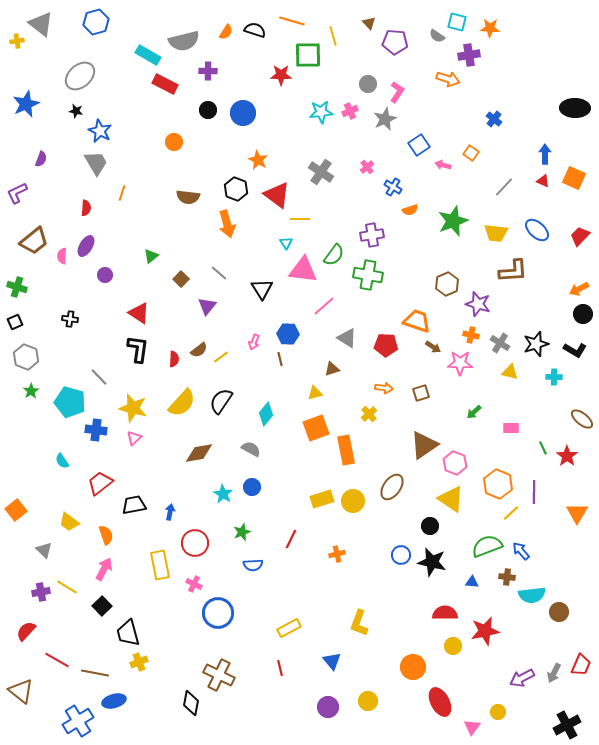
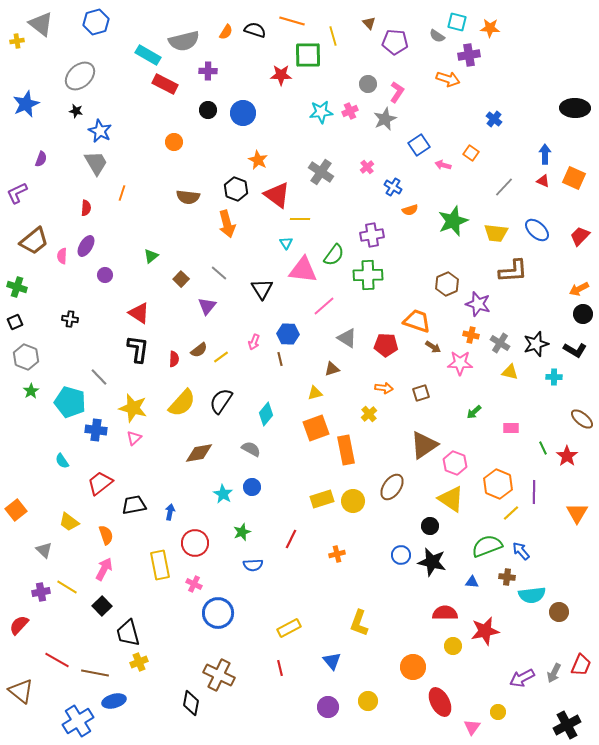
green cross at (368, 275): rotated 12 degrees counterclockwise
red semicircle at (26, 631): moved 7 px left, 6 px up
